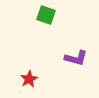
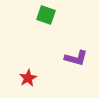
red star: moved 1 px left, 1 px up
